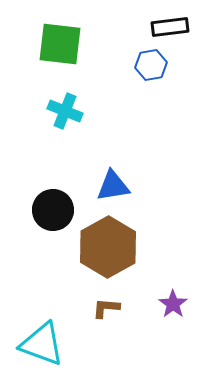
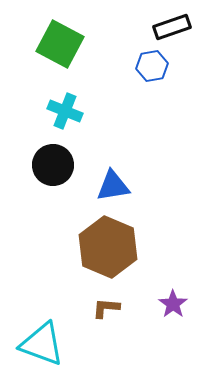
black rectangle: moved 2 px right; rotated 12 degrees counterclockwise
green square: rotated 21 degrees clockwise
blue hexagon: moved 1 px right, 1 px down
black circle: moved 45 px up
brown hexagon: rotated 8 degrees counterclockwise
